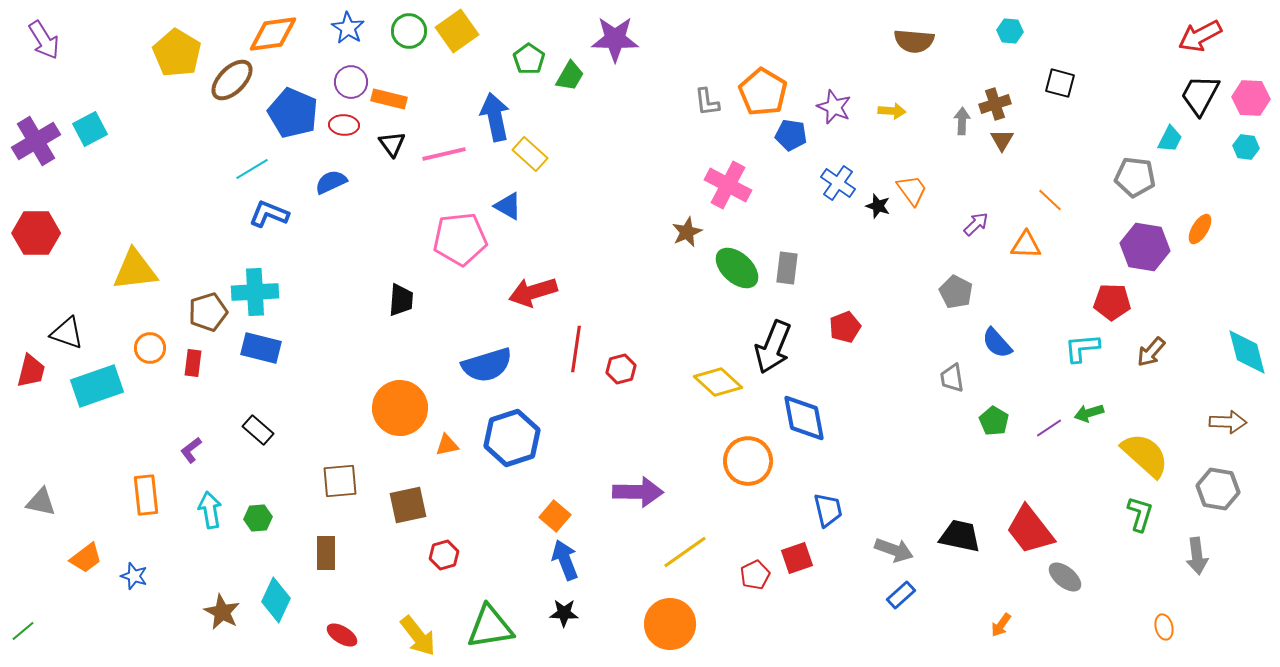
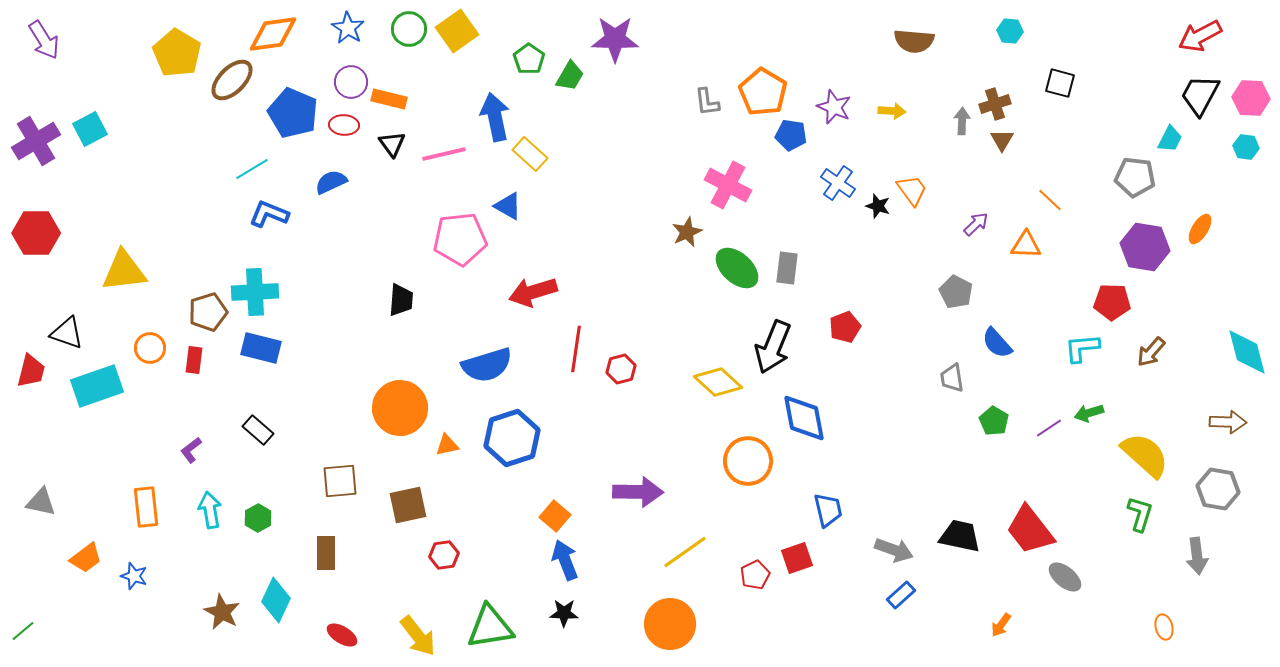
green circle at (409, 31): moved 2 px up
yellow triangle at (135, 270): moved 11 px left, 1 px down
red rectangle at (193, 363): moved 1 px right, 3 px up
orange rectangle at (146, 495): moved 12 px down
green hexagon at (258, 518): rotated 24 degrees counterclockwise
red hexagon at (444, 555): rotated 8 degrees clockwise
